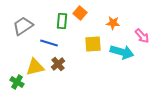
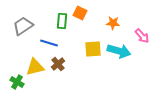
orange square: rotated 16 degrees counterclockwise
yellow square: moved 5 px down
cyan arrow: moved 3 px left, 1 px up
